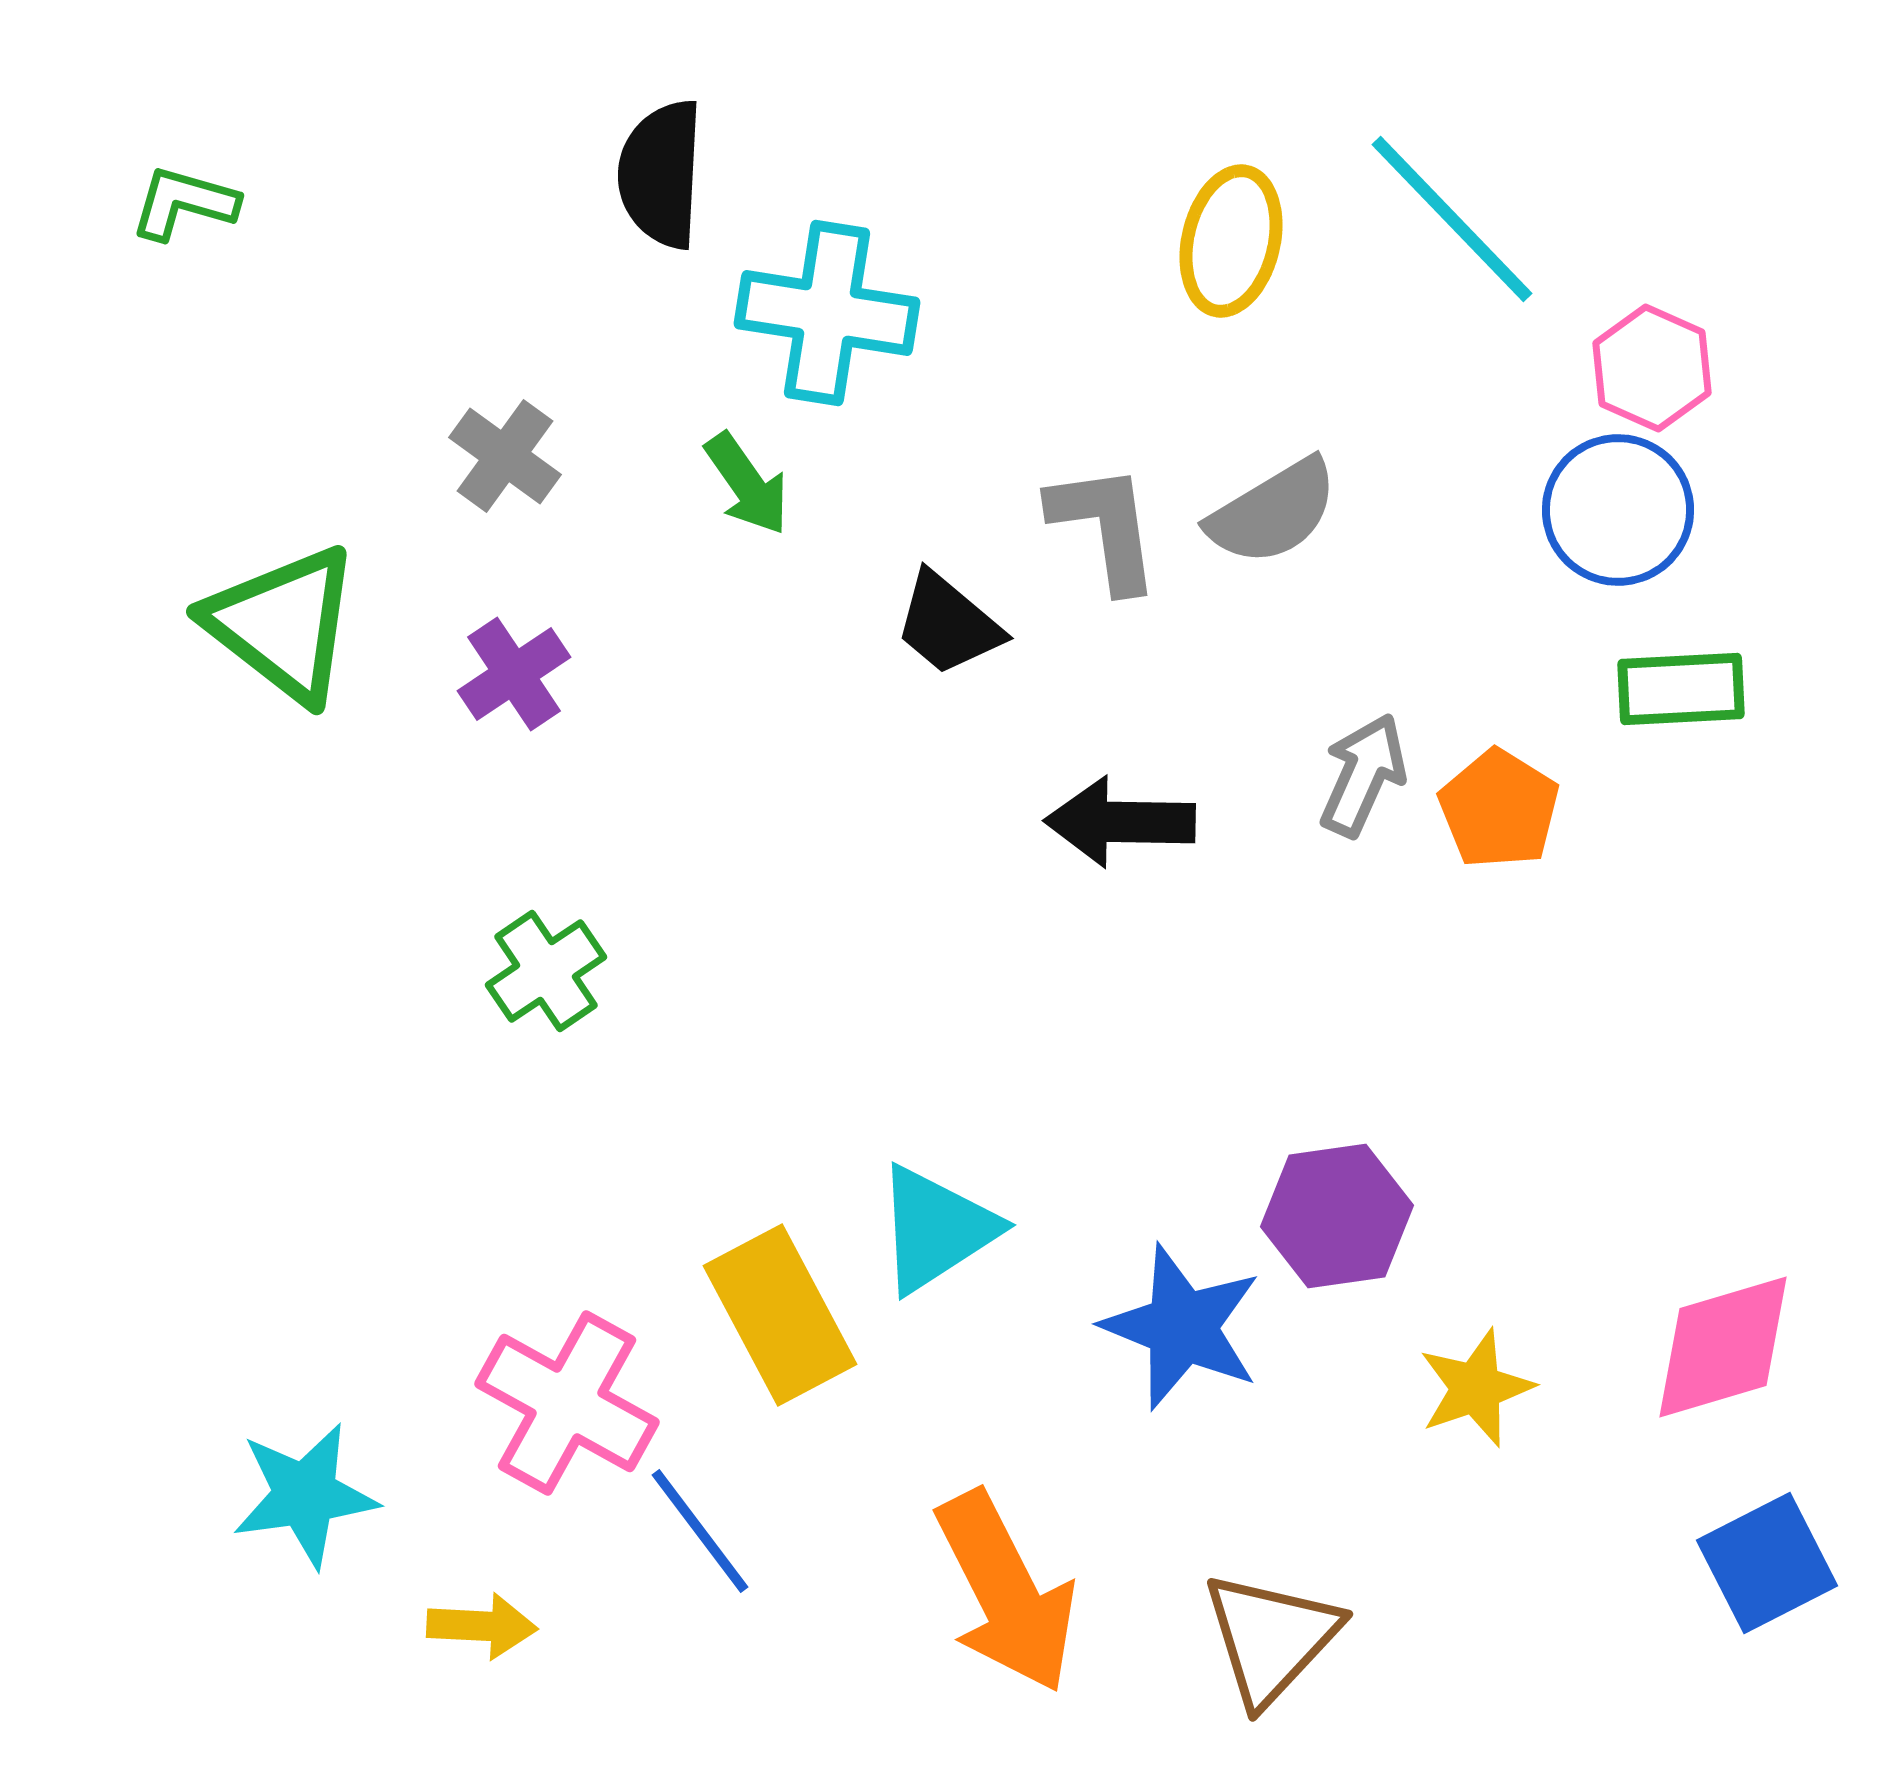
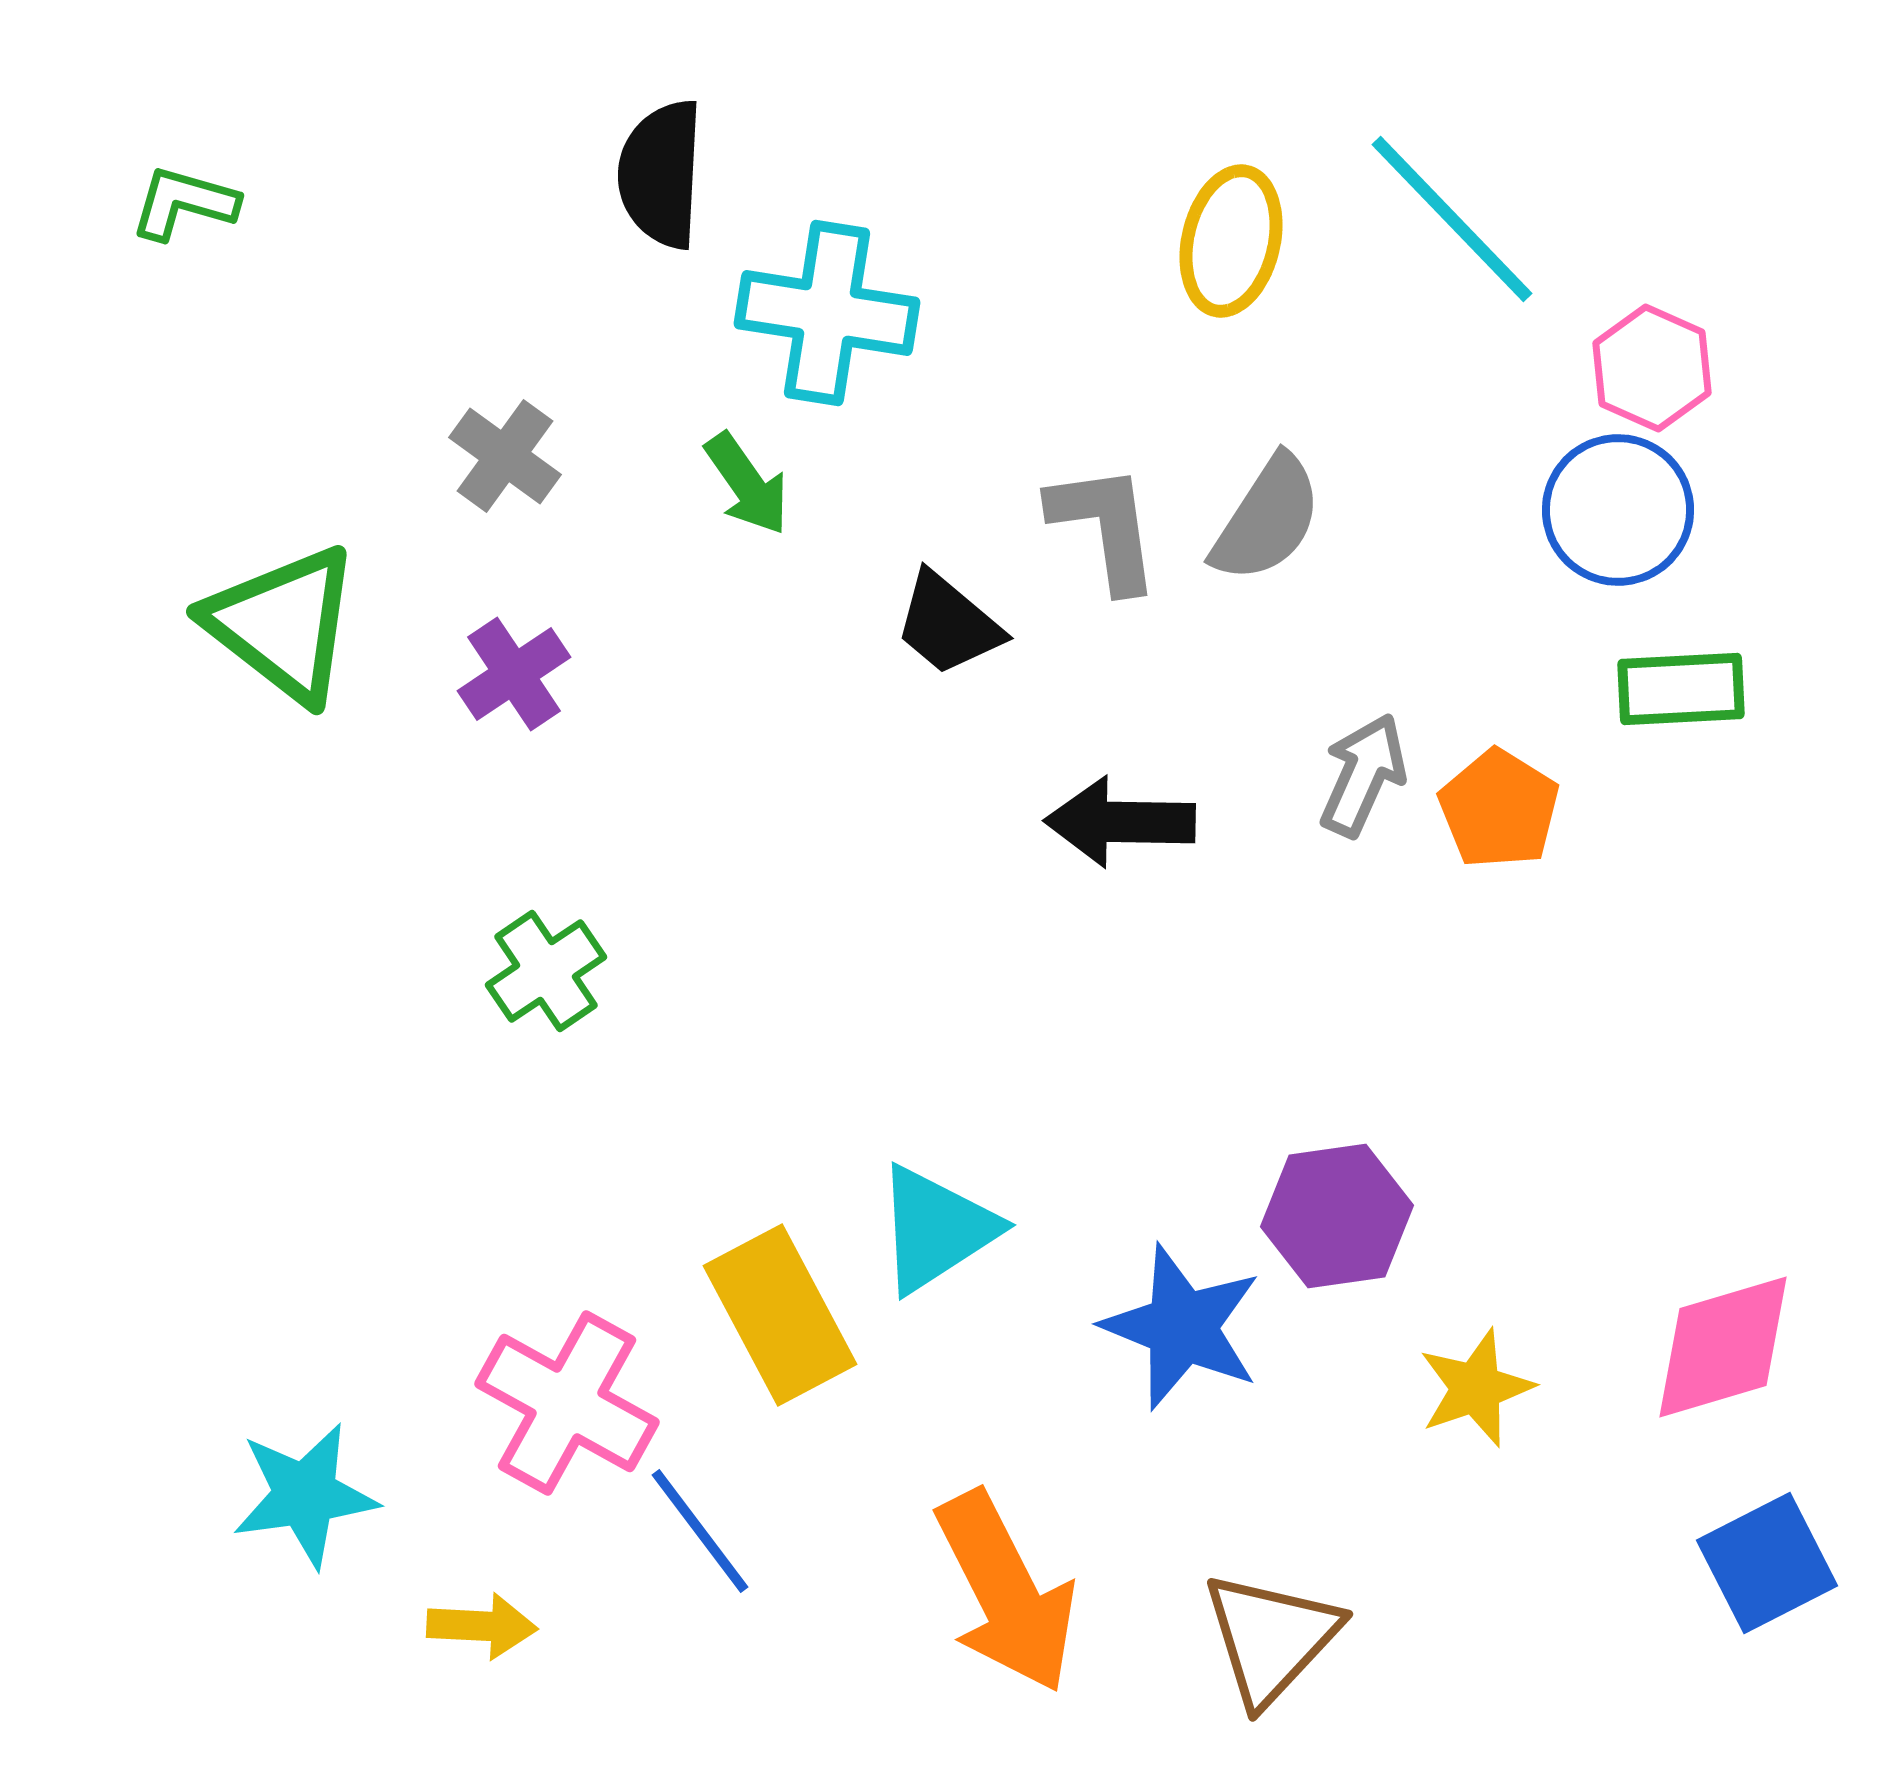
gray semicircle: moved 6 px left, 7 px down; rotated 26 degrees counterclockwise
